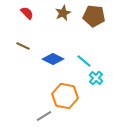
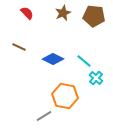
brown line: moved 4 px left, 1 px down
